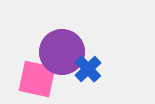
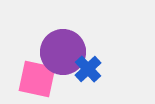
purple circle: moved 1 px right
